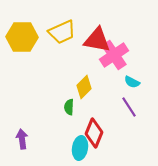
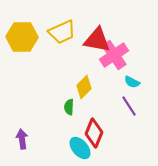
purple line: moved 1 px up
cyan ellipse: rotated 50 degrees counterclockwise
